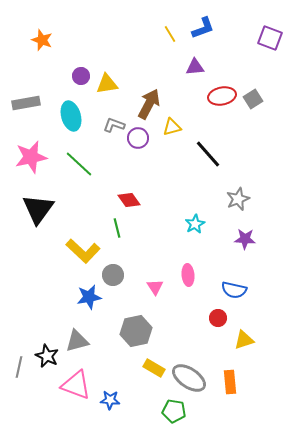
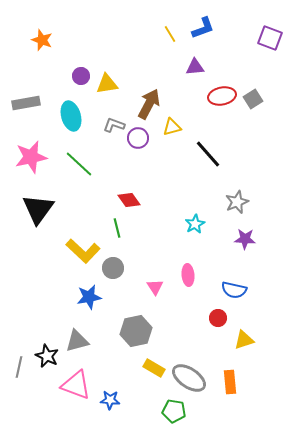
gray star at (238, 199): moved 1 px left, 3 px down
gray circle at (113, 275): moved 7 px up
